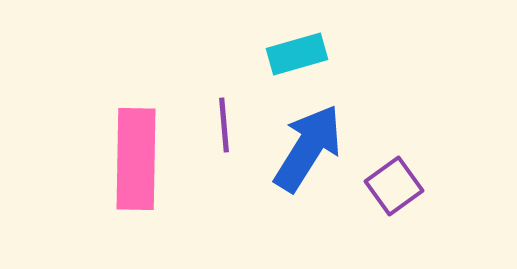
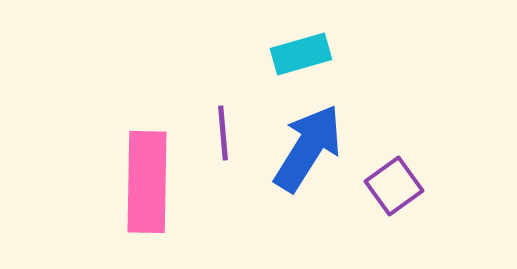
cyan rectangle: moved 4 px right
purple line: moved 1 px left, 8 px down
pink rectangle: moved 11 px right, 23 px down
